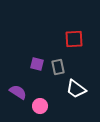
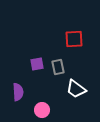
purple square: rotated 24 degrees counterclockwise
purple semicircle: rotated 54 degrees clockwise
pink circle: moved 2 px right, 4 px down
